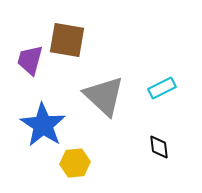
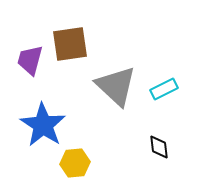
brown square: moved 3 px right, 4 px down; rotated 18 degrees counterclockwise
cyan rectangle: moved 2 px right, 1 px down
gray triangle: moved 12 px right, 10 px up
